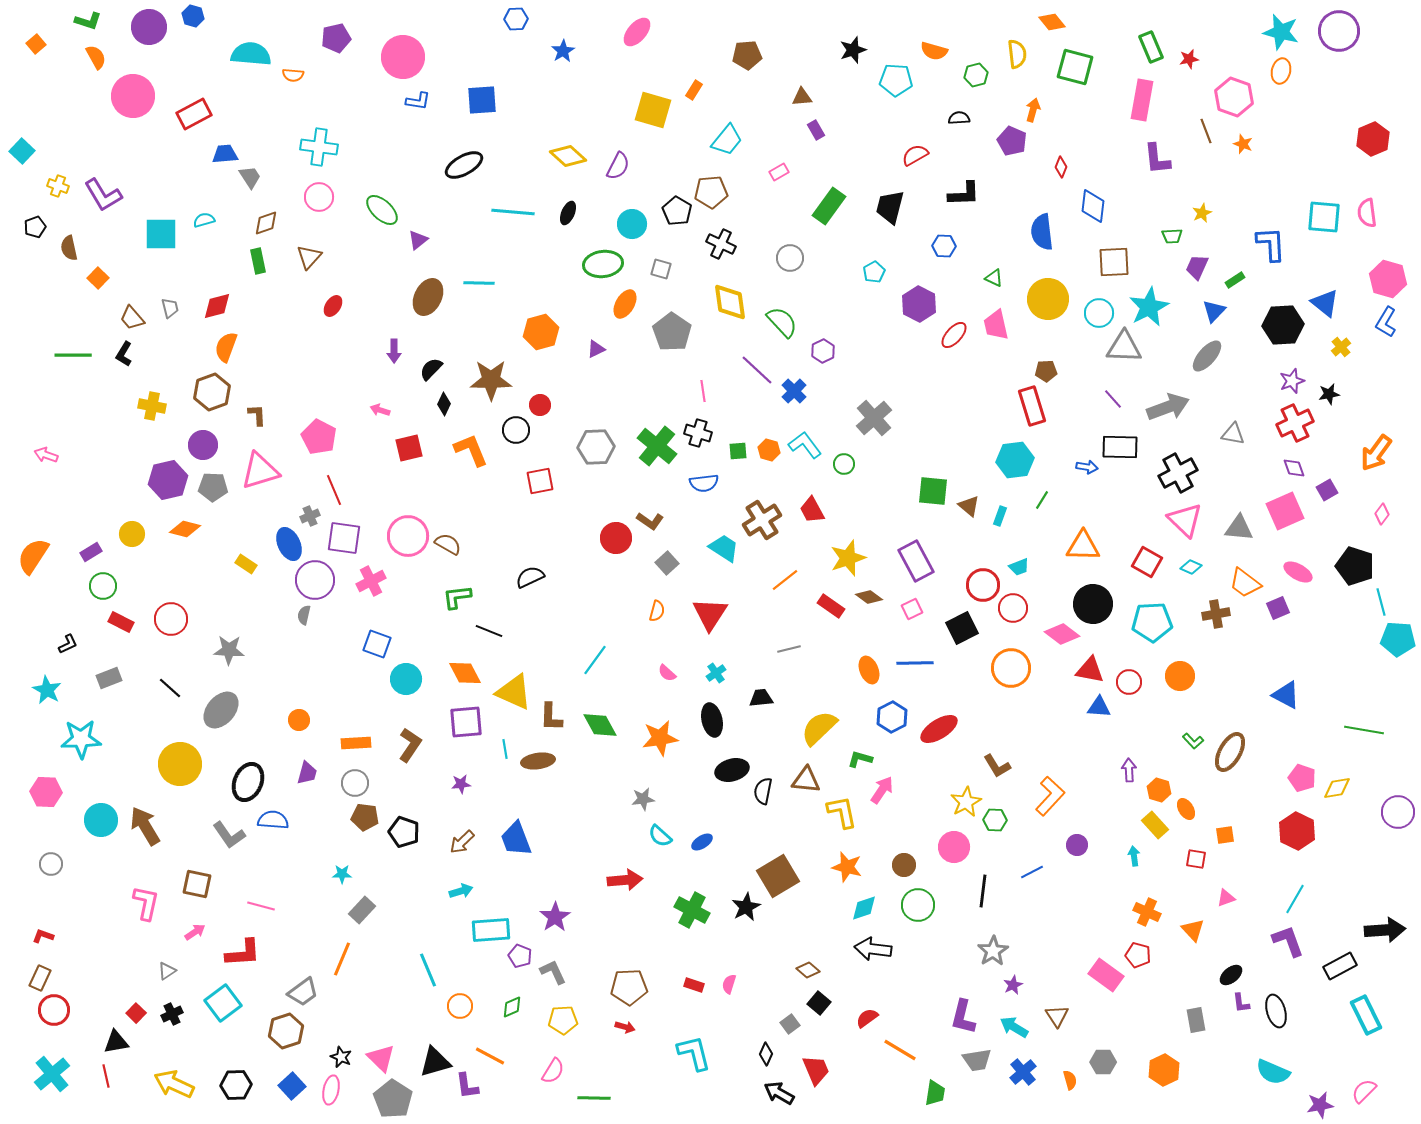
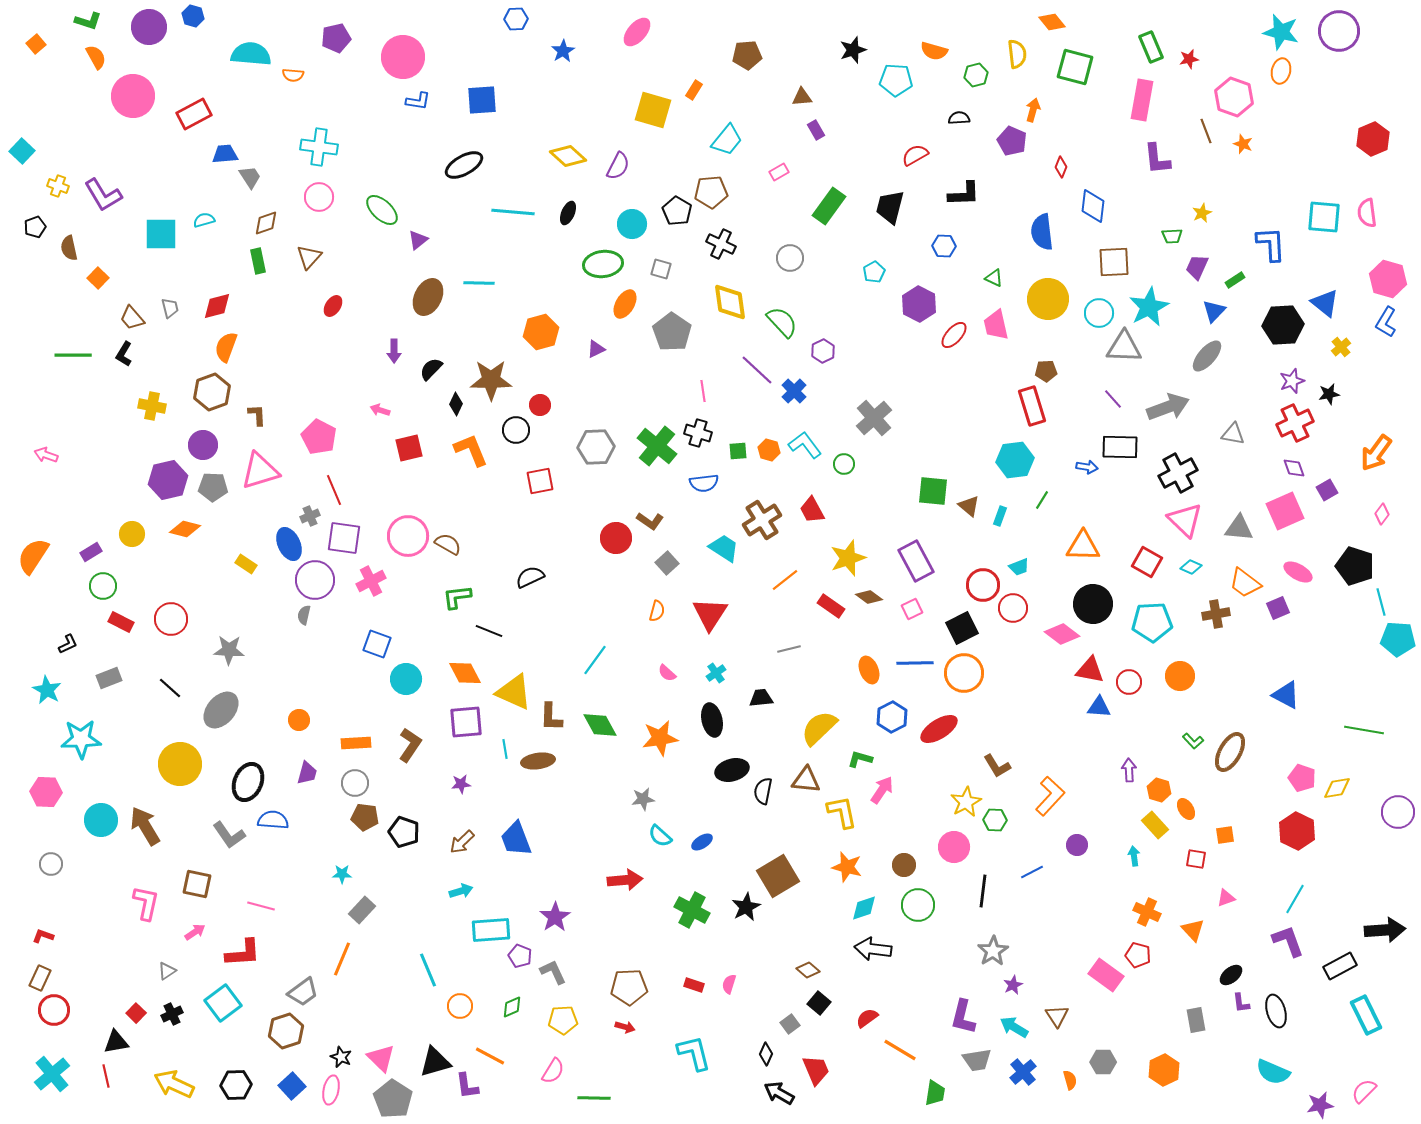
black diamond at (444, 404): moved 12 px right
orange circle at (1011, 668): moved 47 px left, 5 px down
